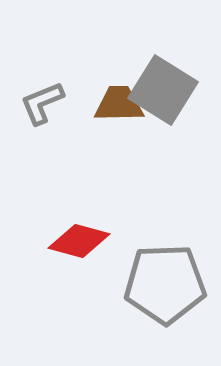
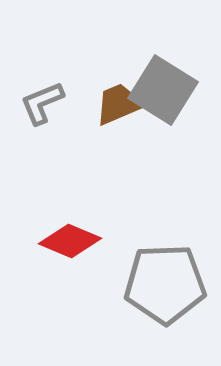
brown trapezoid: rotated 22 degrees counterclockwise
red diamond: moved 9 px left; rotated 8 degrees clockwise
